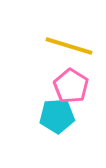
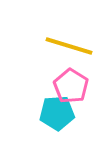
cyan pentagon: moved 3 px up
